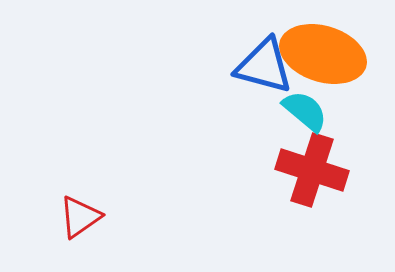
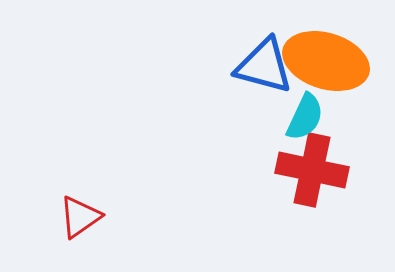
orange ellipse: moved 3 px right, 7 px down
cyan semicircle: moved 6 px down; rotated 75 degrees clockwise
red cross: rotated 6 degrees counterclockwise
